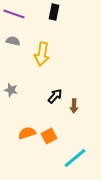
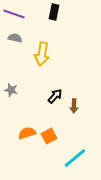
gray semicircle: moved 2 px right, 3 px up
